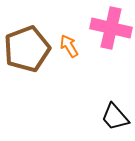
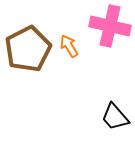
pink cross: moved 1 px left, 2 px up
brown pentagon: moved 1 px right; rotated 6 degrees counterclockwise
